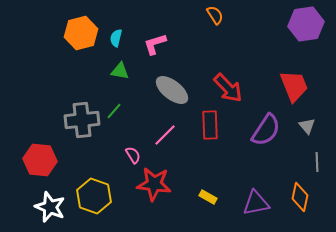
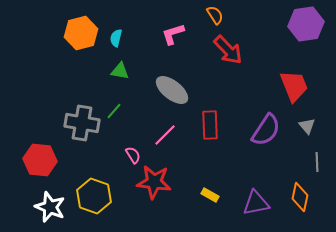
pink L-shape: moved 18 px right, 10 px up
red arrow: moved 38 px up
gray cross: moved 3 px down; rotated 16 degrees clockwise
red star: moved 2 px up
yellow rectangle: moved 2 px right, 2 px up
